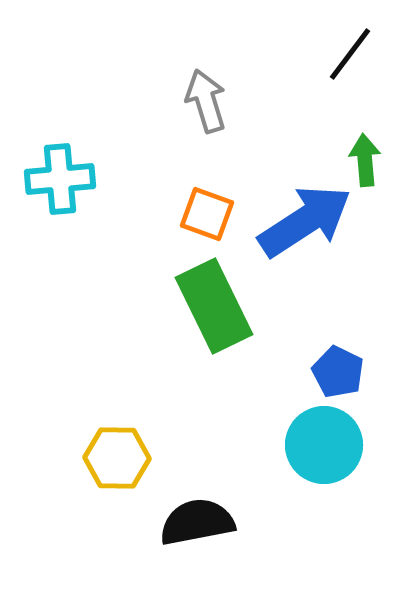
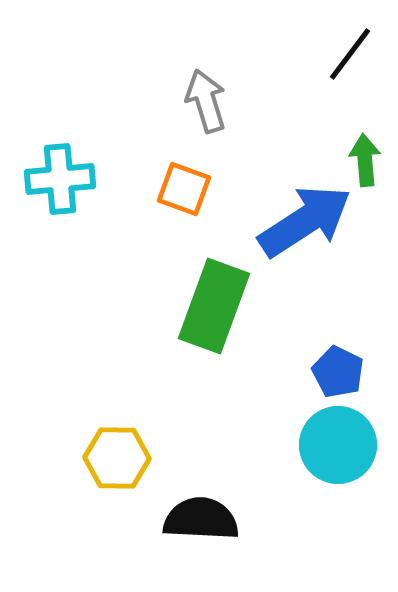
orange square: moved 23 px left, 25 px up
green rectangle: rotated 46 degrees clockwise
cyan circle: moved 14 px right
black semicircle: moved 4 px right, 3 px up; rotated 14 degrees clockwise
